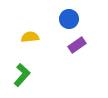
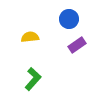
green L-shape: moved 11 px right, 4 px down
